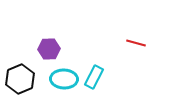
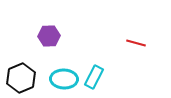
purple hexagon: moved 13 px up
black hexagon: moved 1 px right, 1 px up
